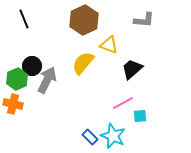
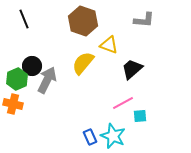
brown hexagon: moved 1 px left, 1 px down; rotated 16 degrees counterclockwise
blue rectangle: rotated 21 degrees clockwise
